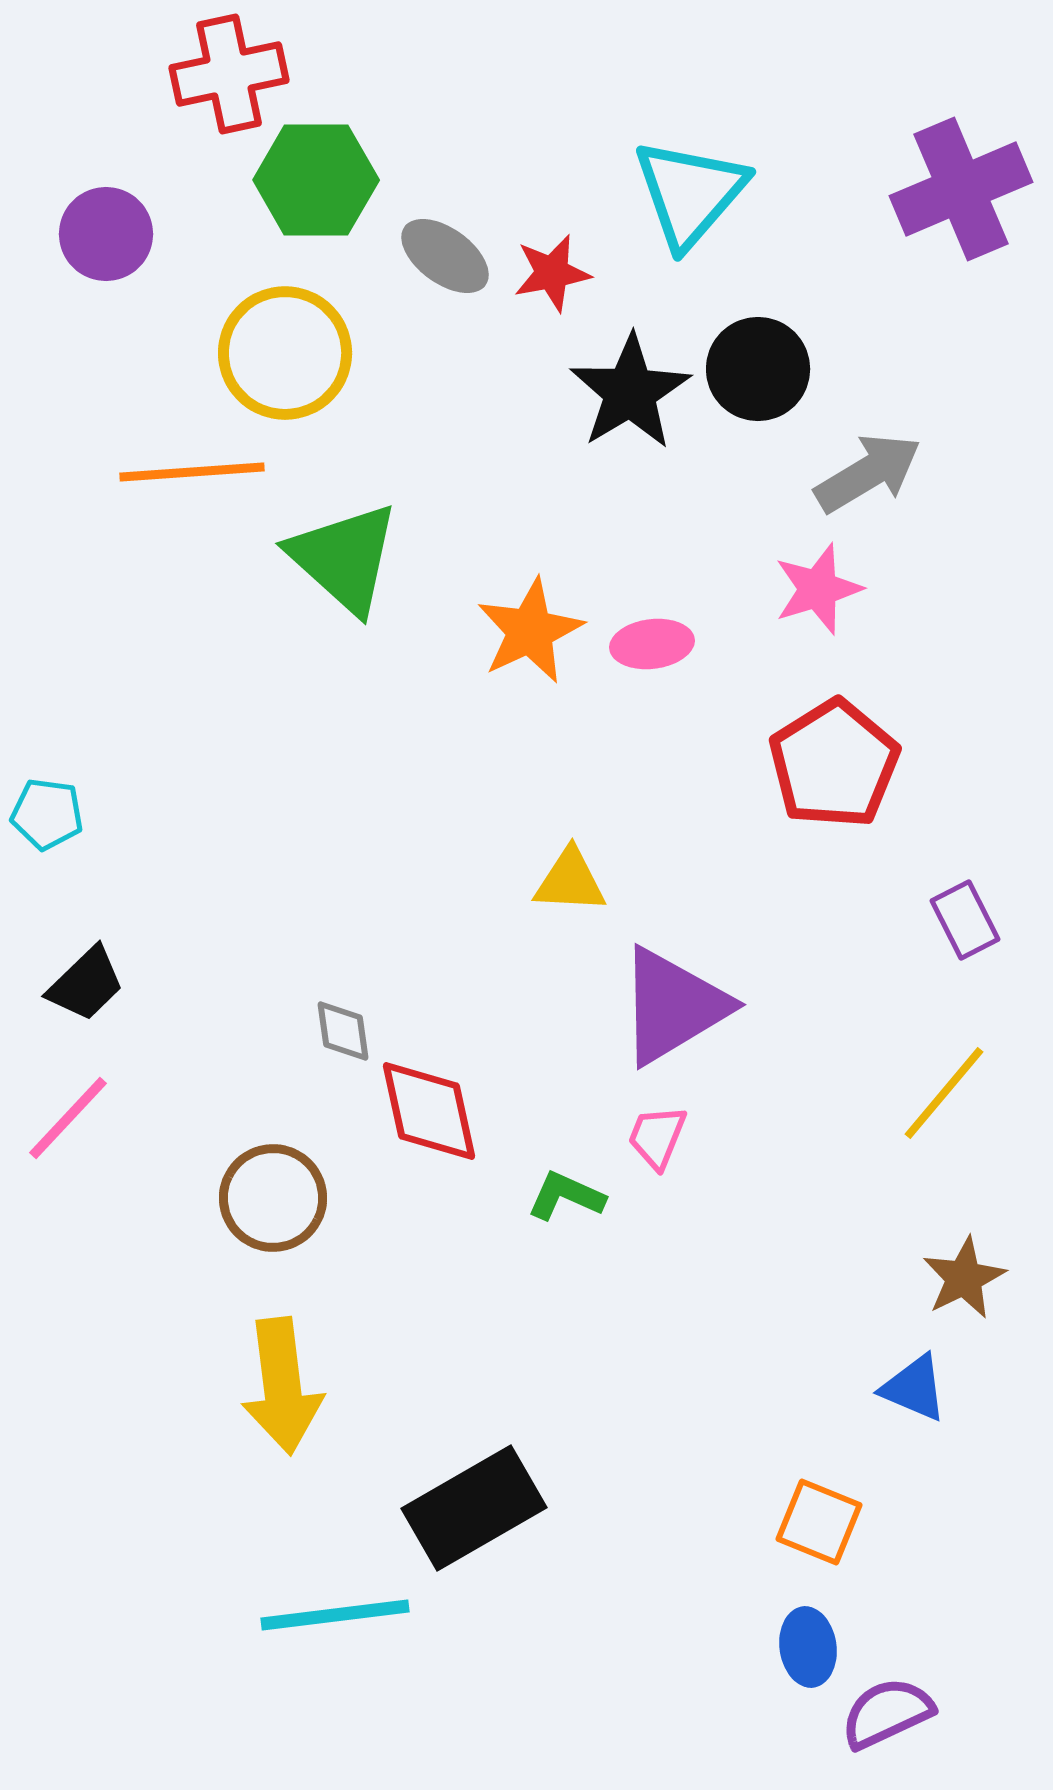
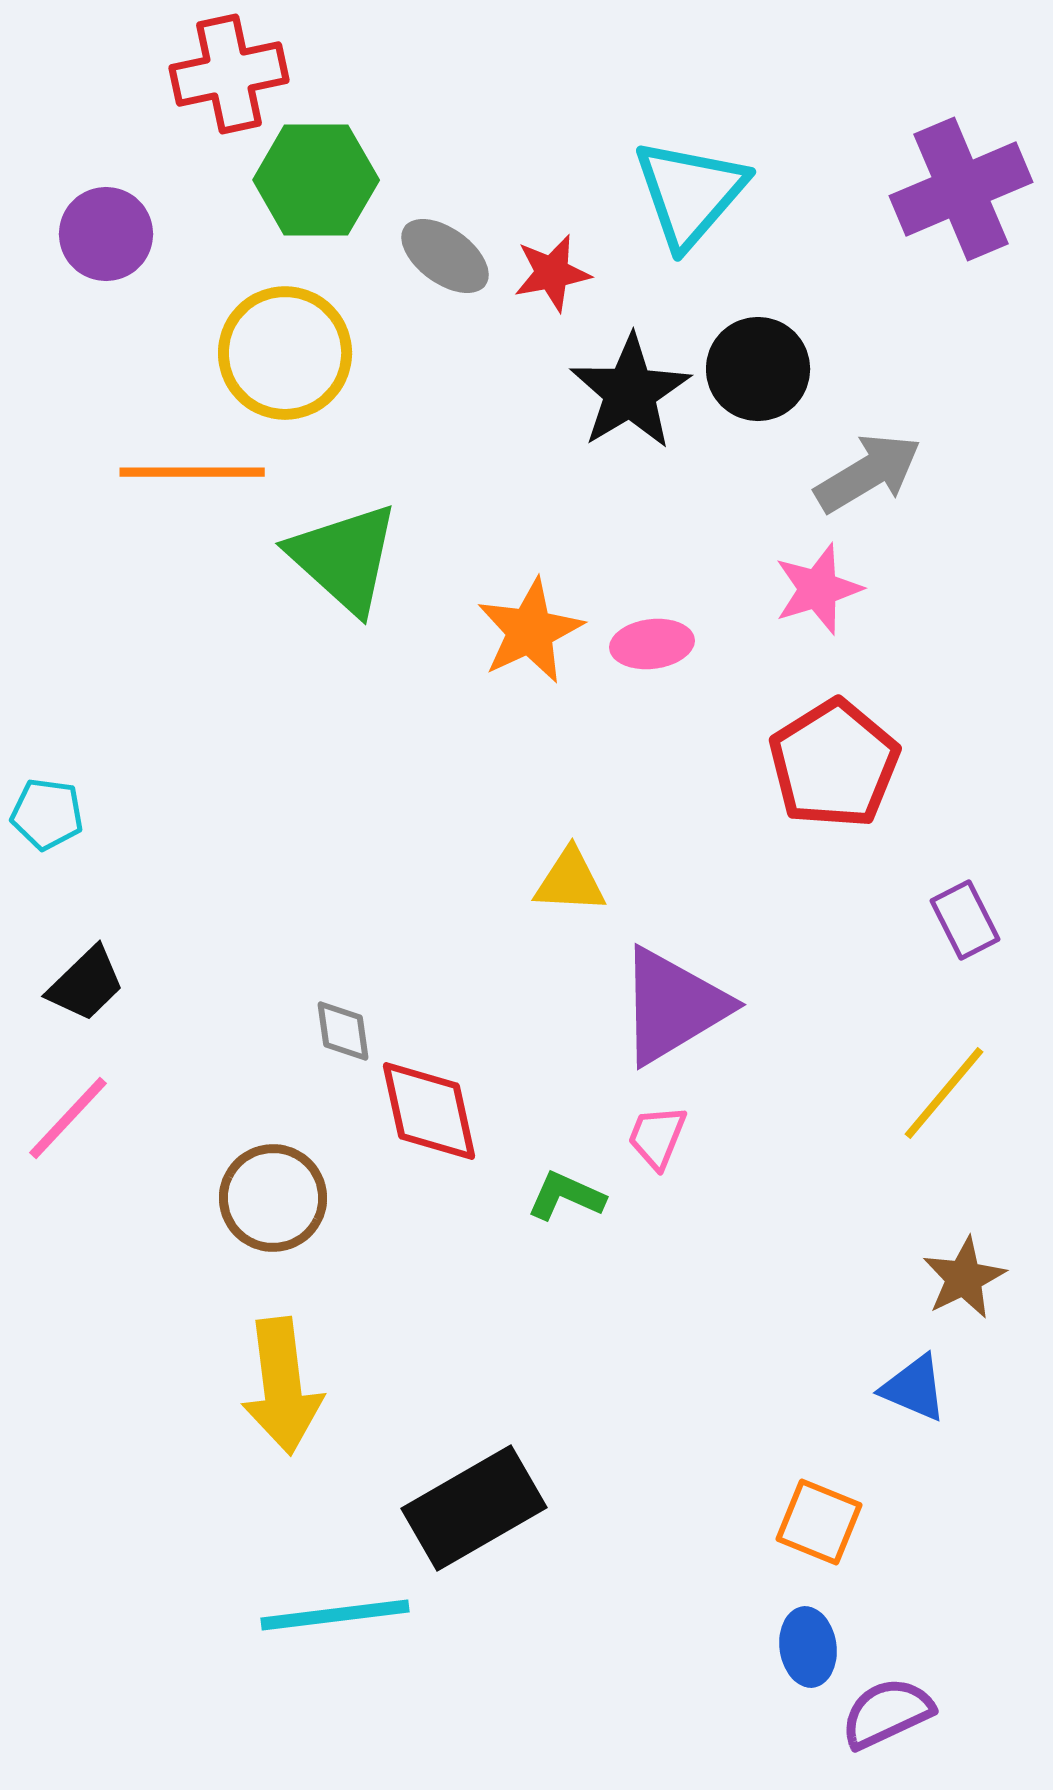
orange line: rotated 4 degrees clockwise
